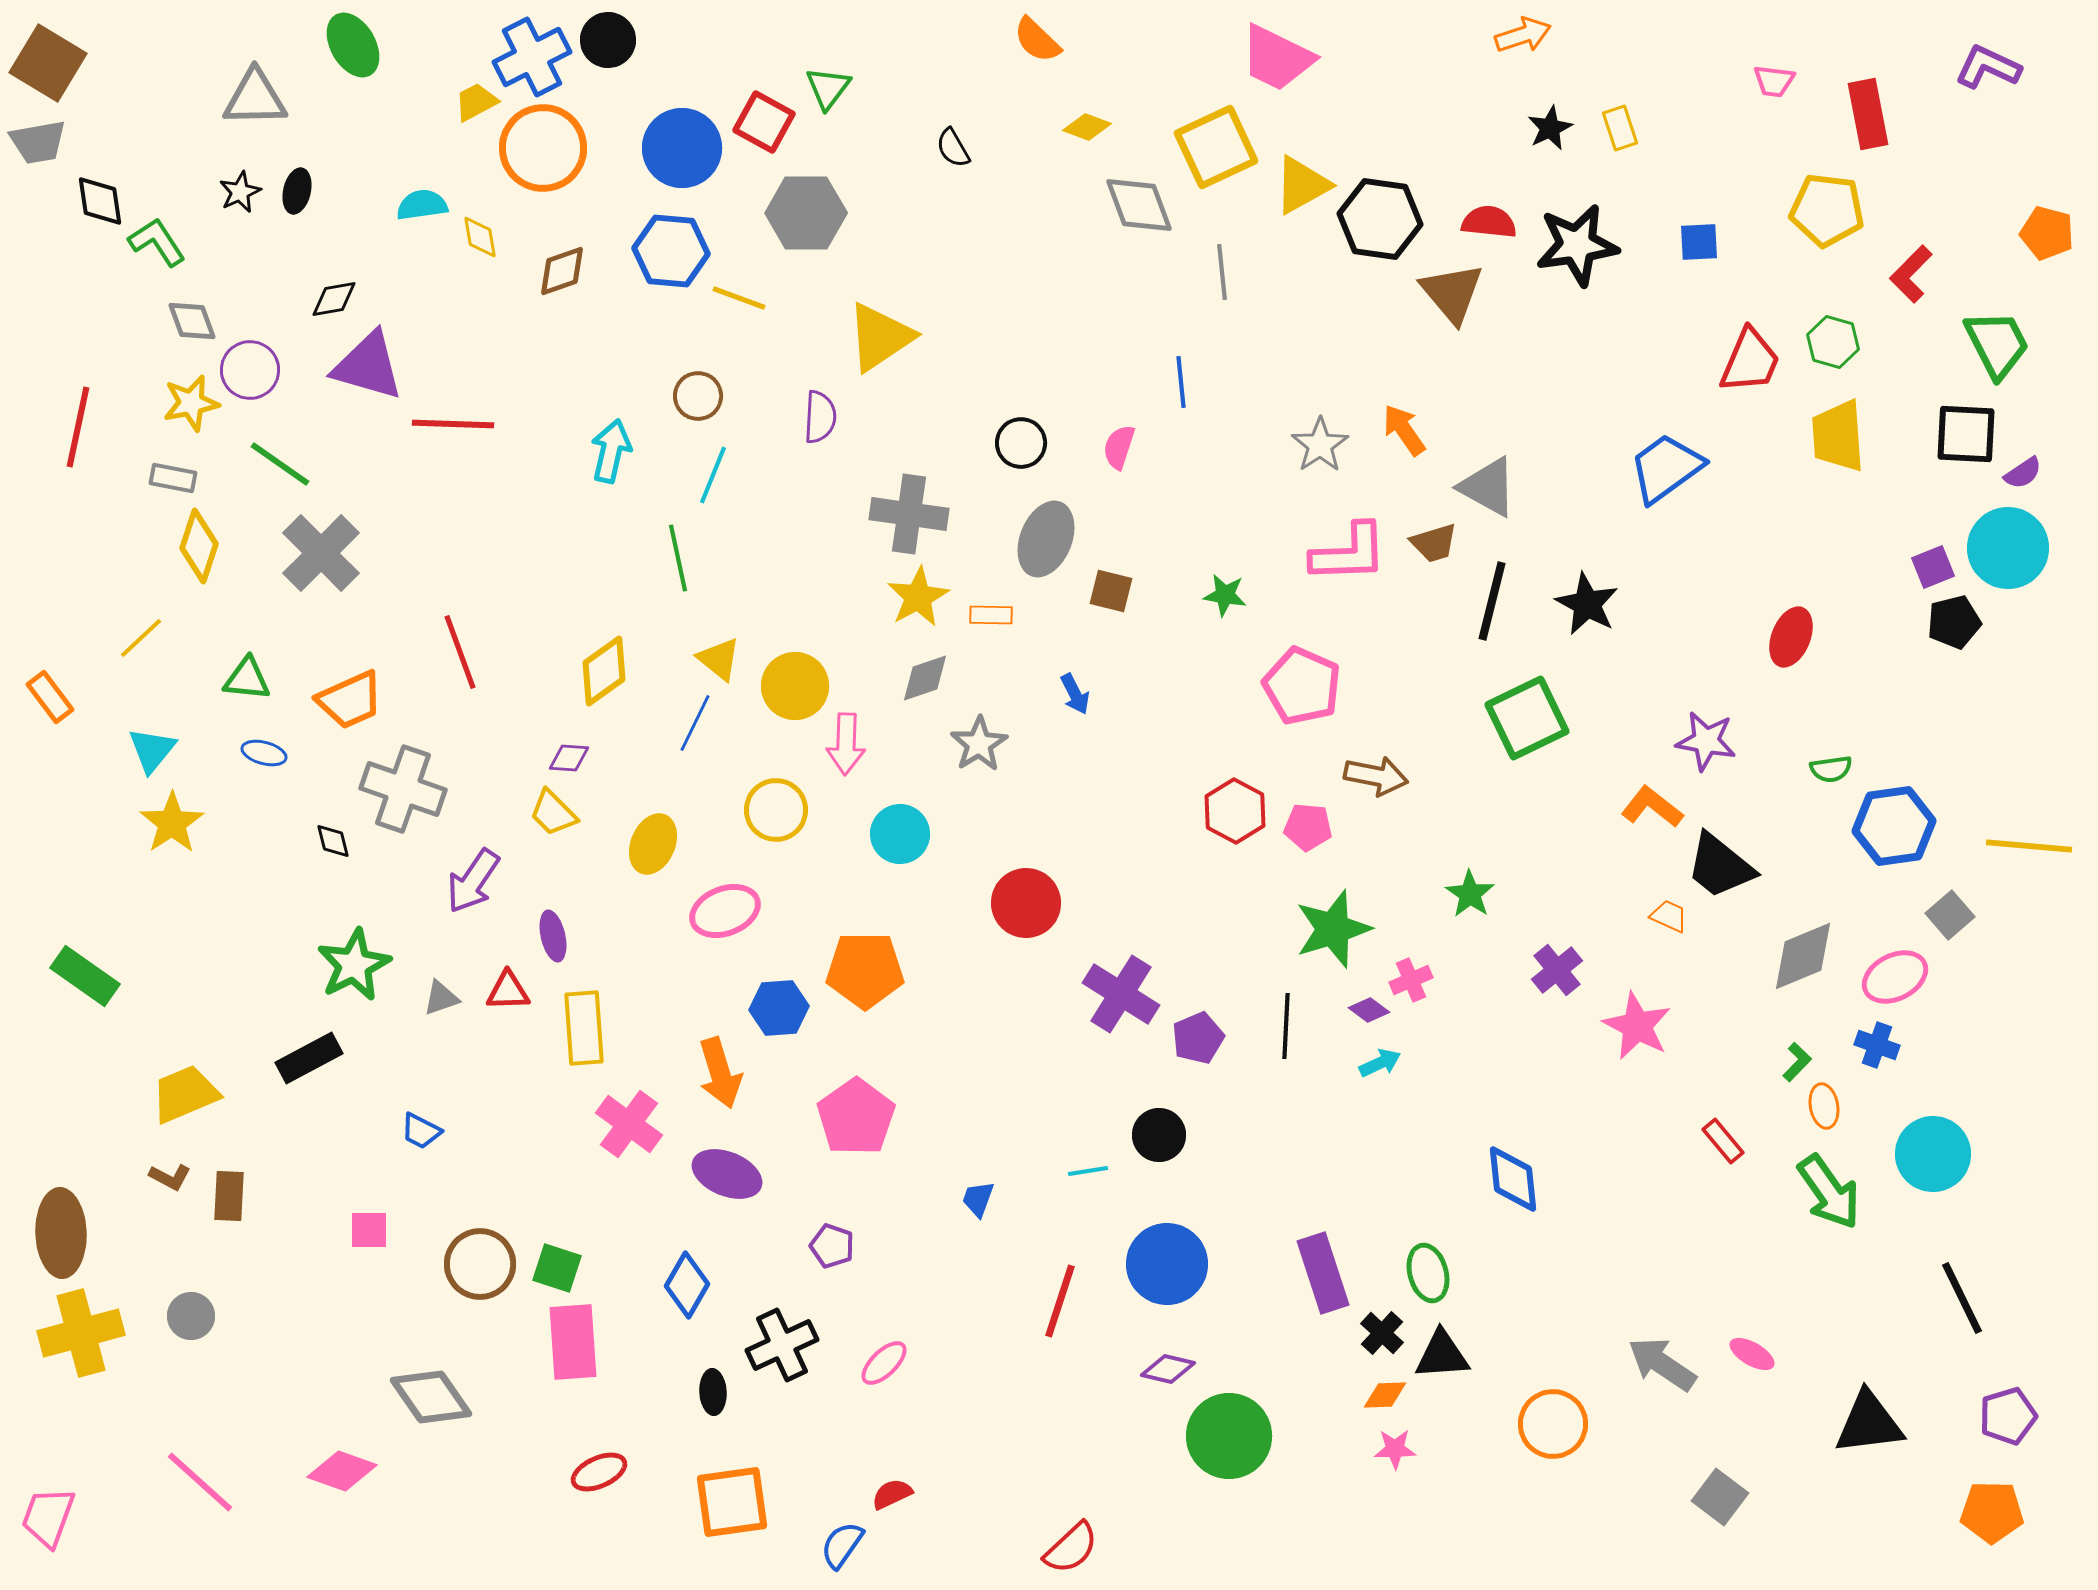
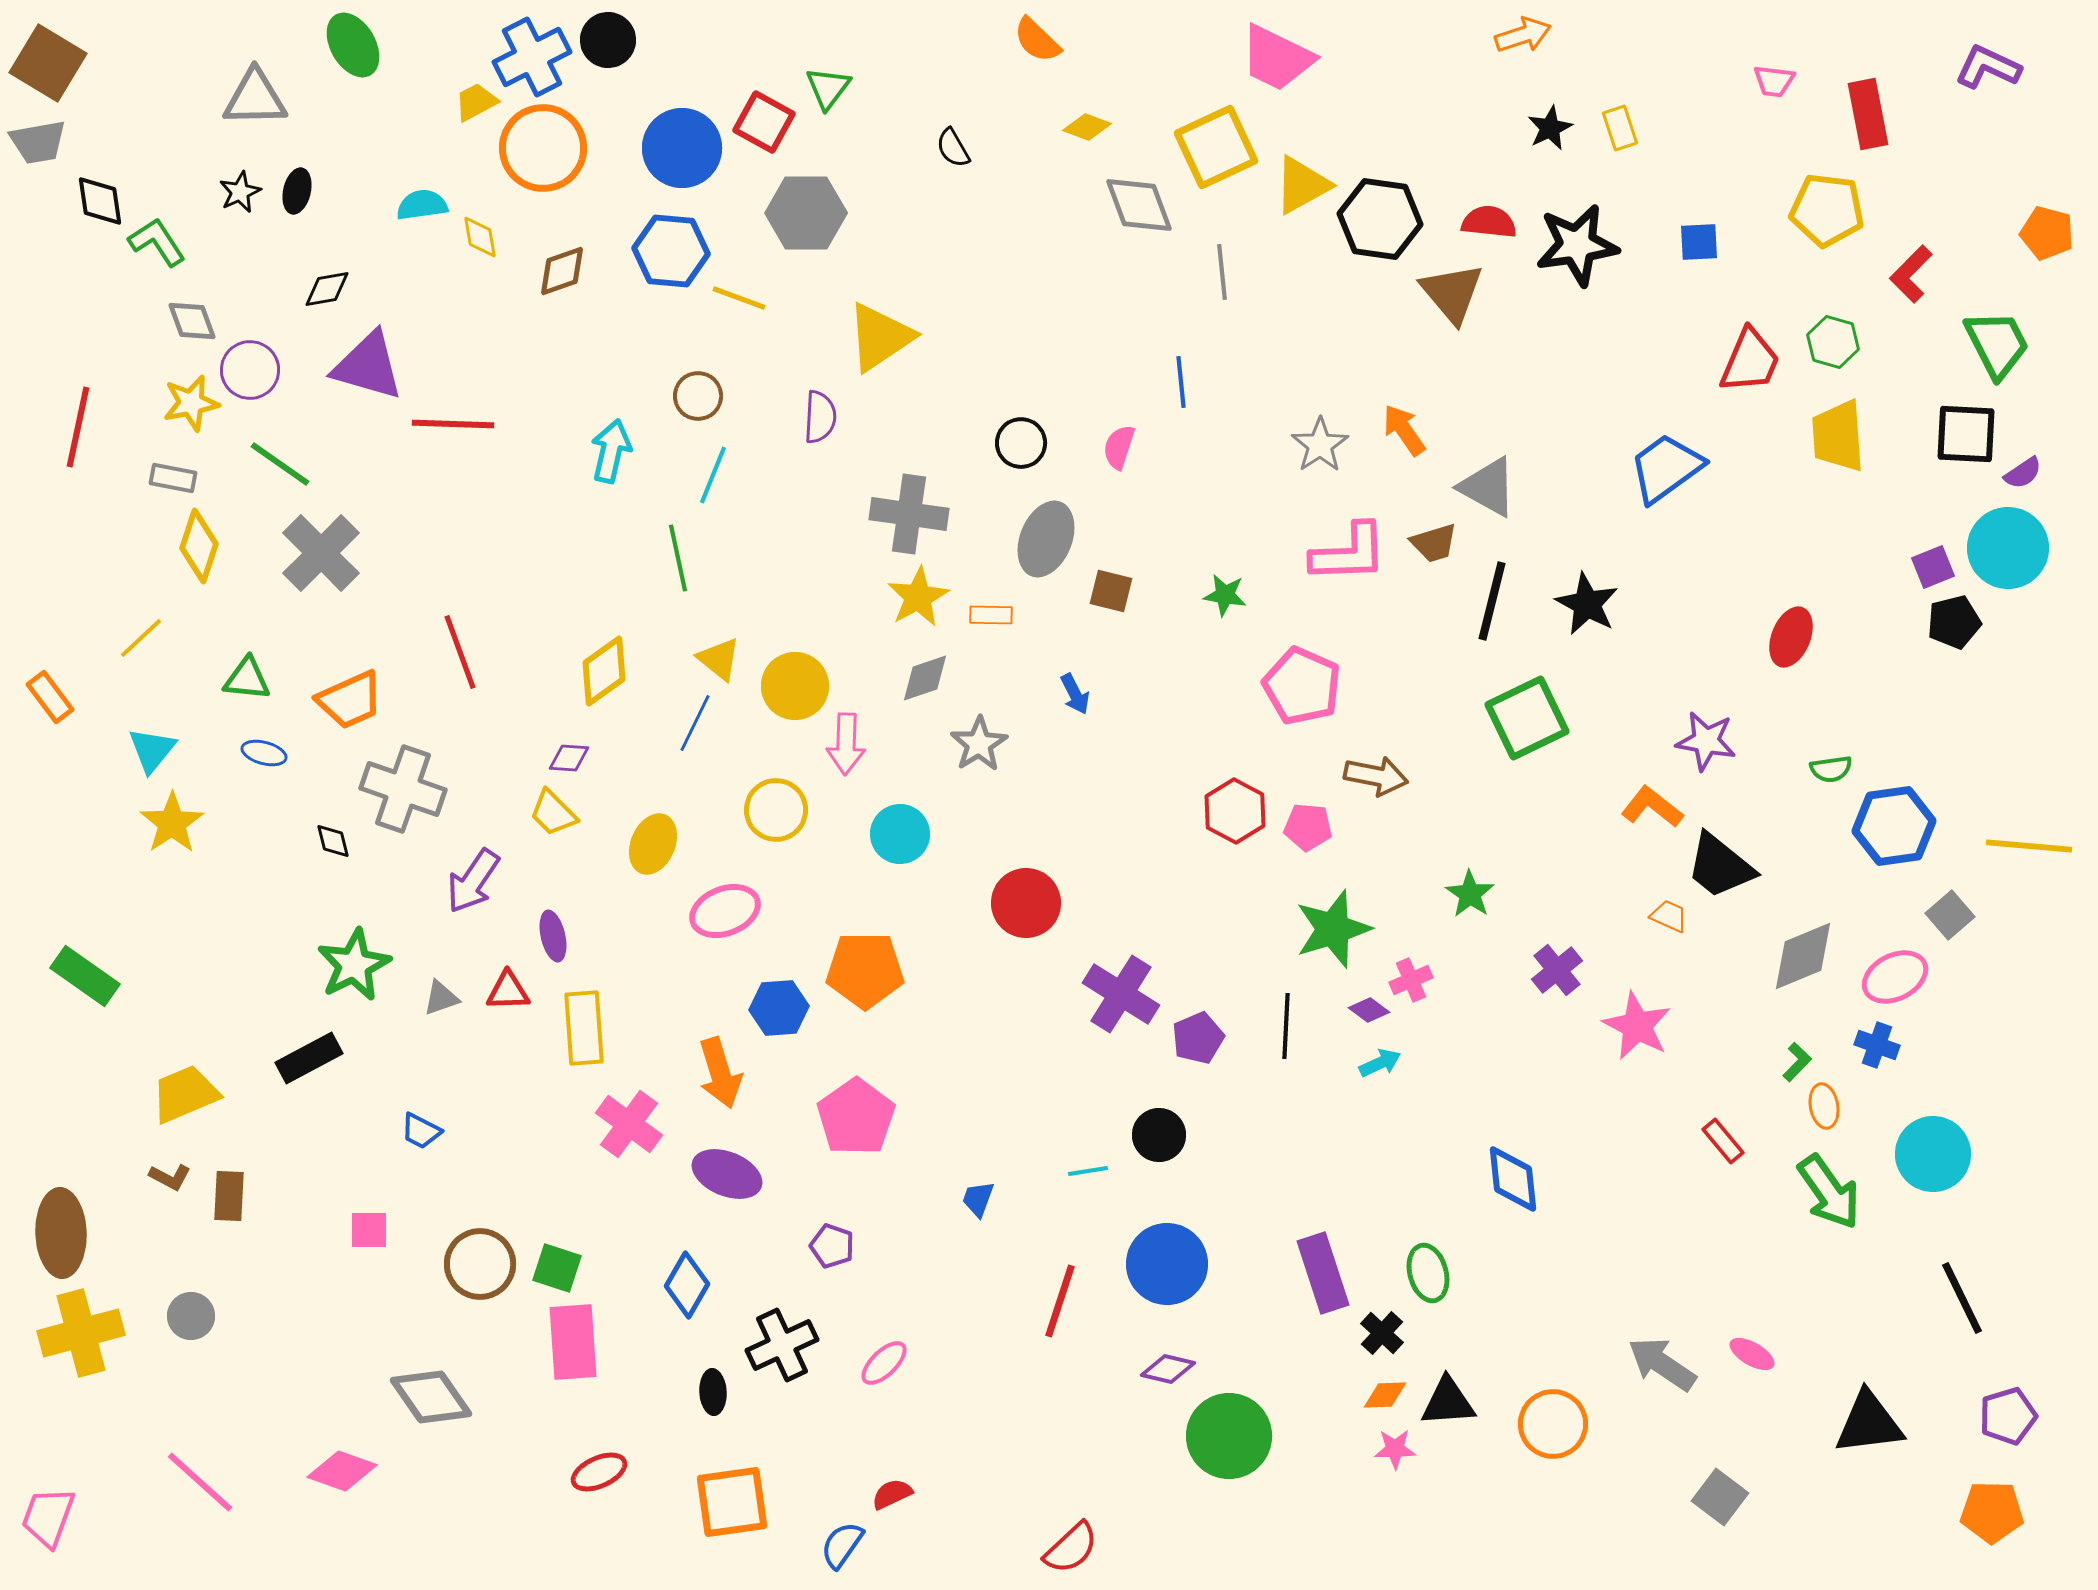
black diamond at (334, 299): moved 7 px left, 10 px up
black triangle at (1442, 1355): moved 6 px right, 47 px down
